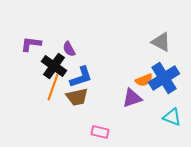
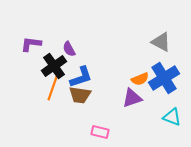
black cross: rotated 20 degrees clockwise
orange semicircle: moved 4 px left, 1 px up
brown trapezoid: moved 3 px right, 2 px up; rotated 20 degrees clockwise
